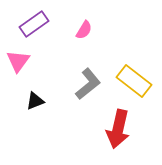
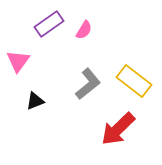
purple rectangle: moved 15 px right
red arrow: rotated 33 degrees clockwise
